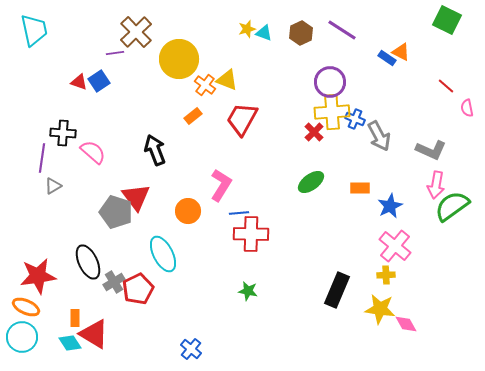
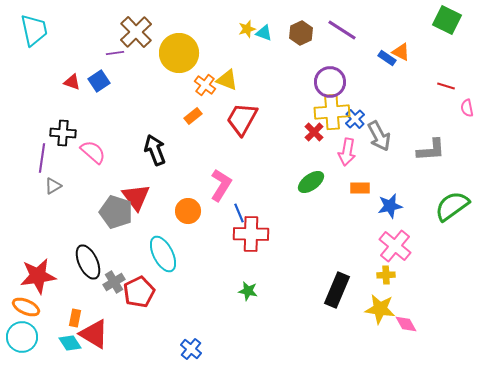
yellow circle at (179, 59): moved 6 px up
red triangle at (79, 82): moved 7 px left
red line at (446, 86): rotated 24 degrees counterclockwise
blue cross at (355, 119): rotated 24 degrees clockwise
gray L-shape at (431, 150): rotated 28 degrees counterclockwise
pink arrow at (436, 185): moved 89 px left, 33 px up
blue star at (390, 206): rotated 15 degrees clockwise
blue line at (239, 213): rotated 72 degrees clockwise
red pentagon at (138, 289): moved 1 px right, 3 px down
orange rectangle at (75, 318): rotated 12 degrees clockwise
